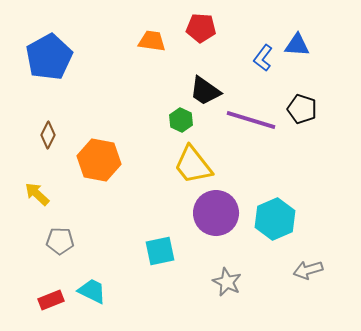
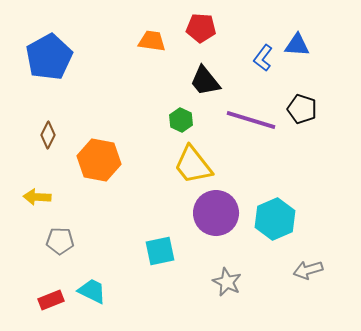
black trapezoid: moved 10 px up; rotated 16 degrees clockwise
yellow arrow: moved 3 px down; rotated 40 degrees counterclockwise
